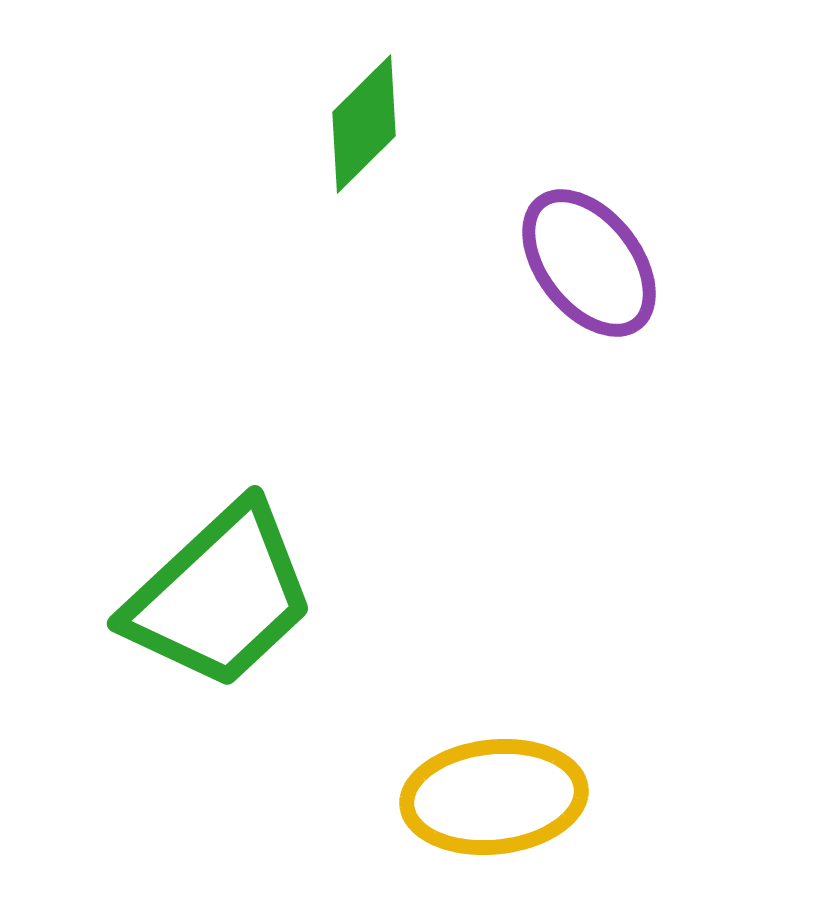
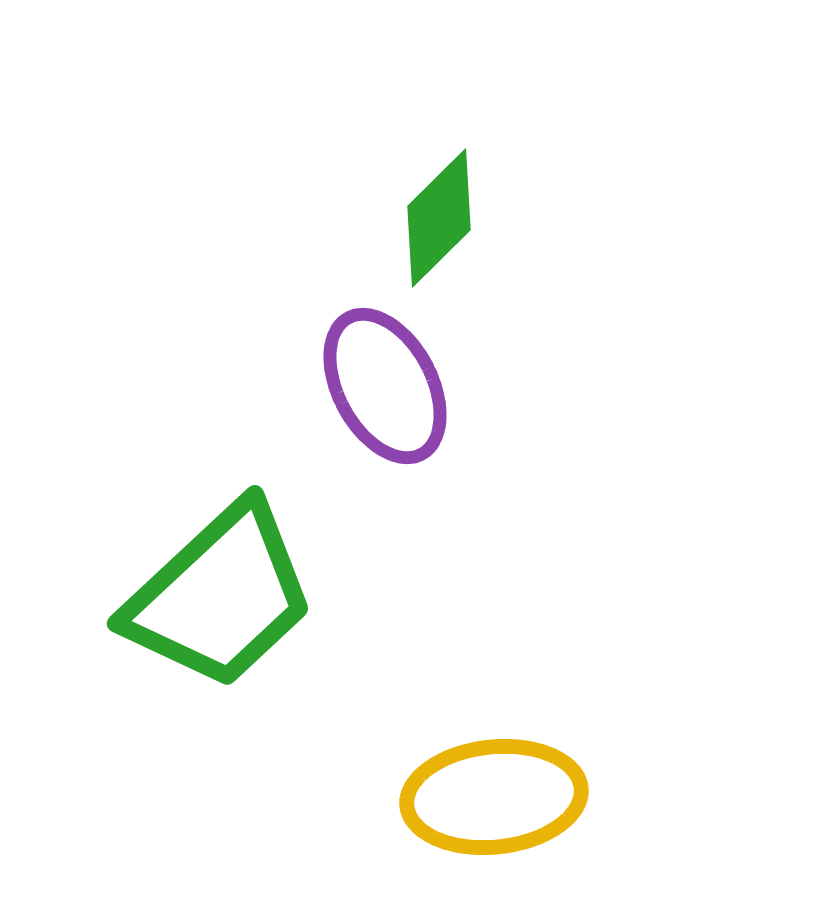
green diamond: moved 75 px right, 94 px down
purple ellipse: moved 204 px left, 123 px down; rotated 10 degrees clockwise
